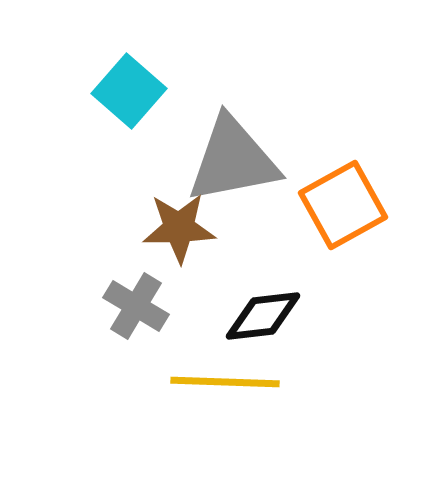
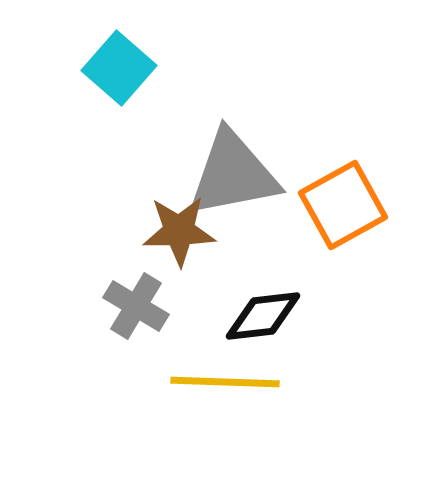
cyan square: moved 10 px left, 23 px up
gray triangle: moved 14 px down
brown star: moved 3 px down
